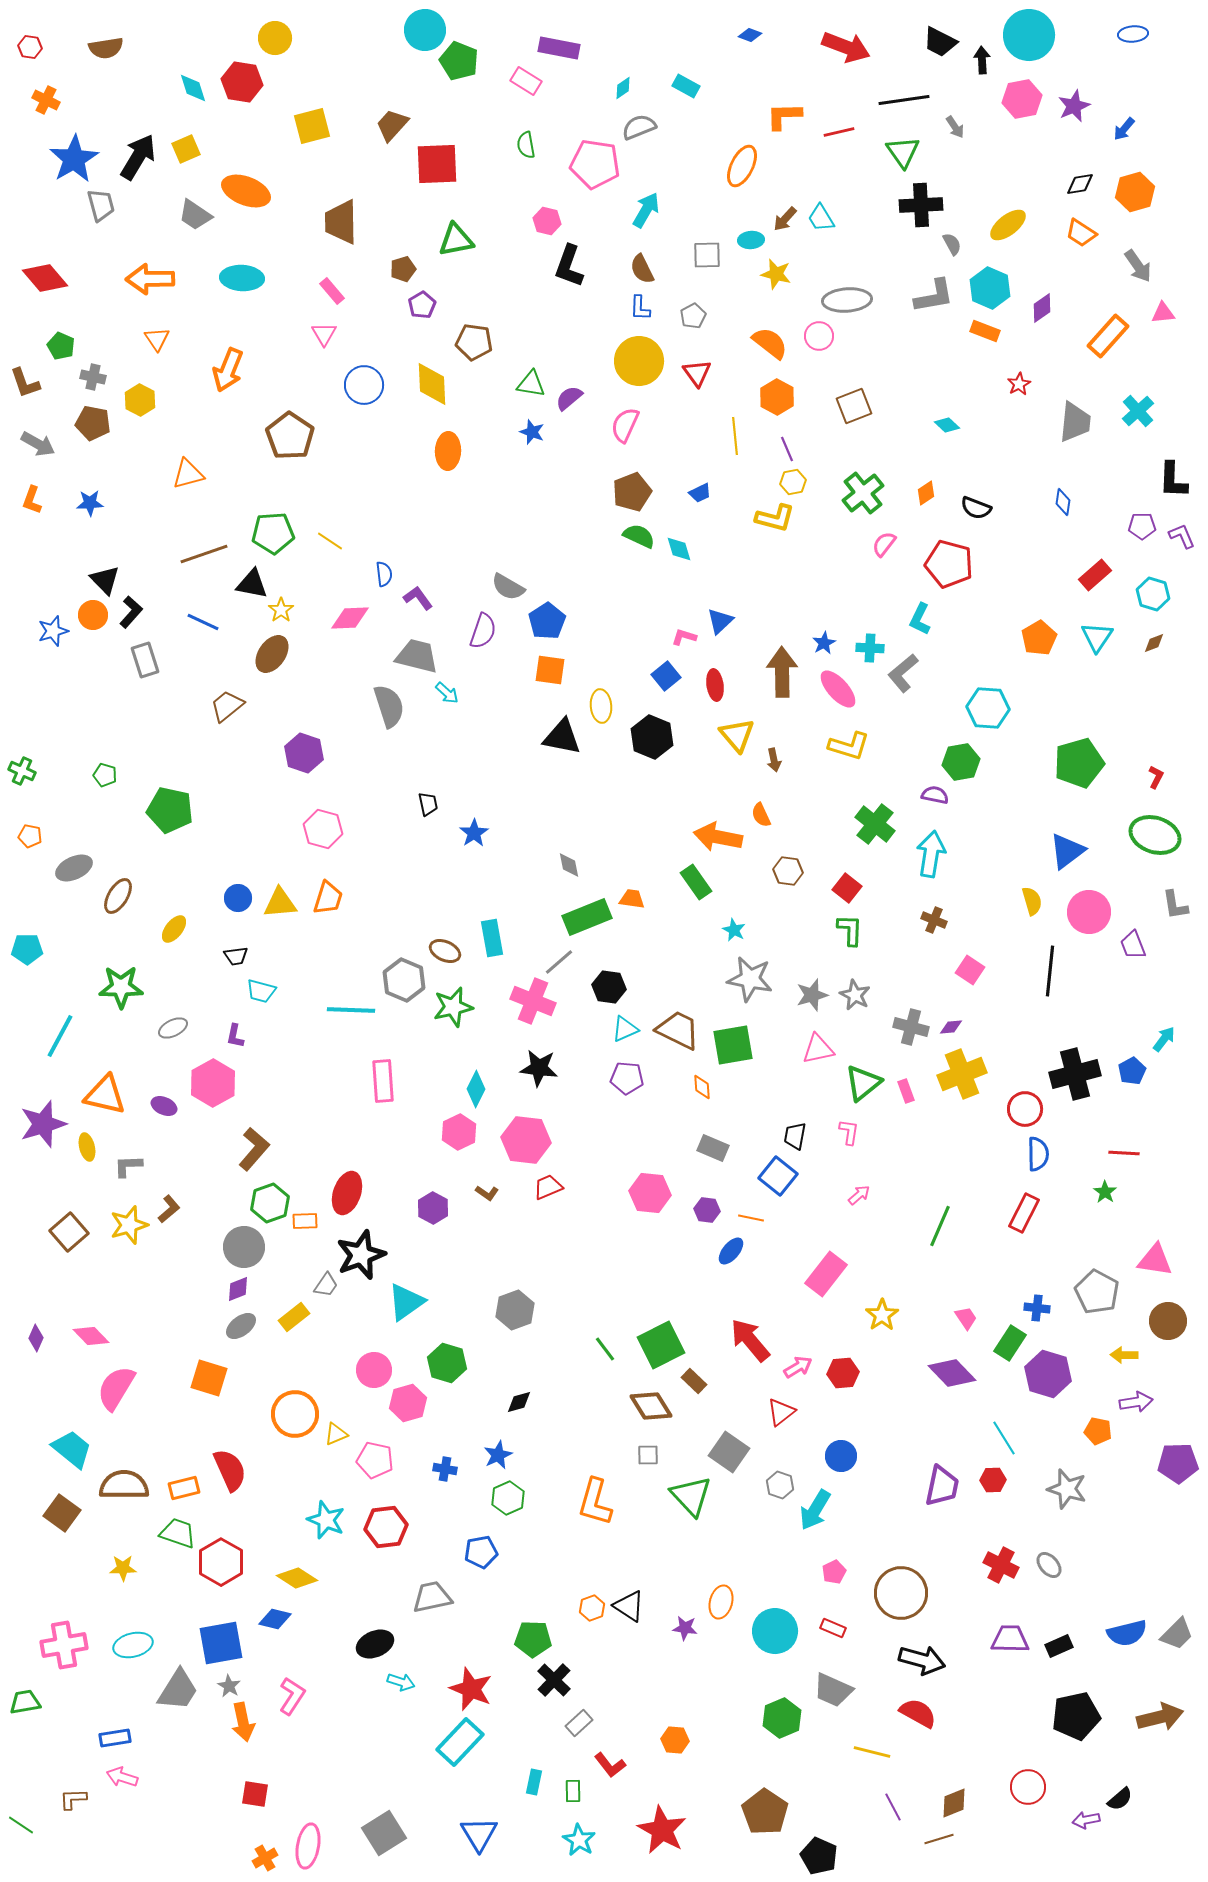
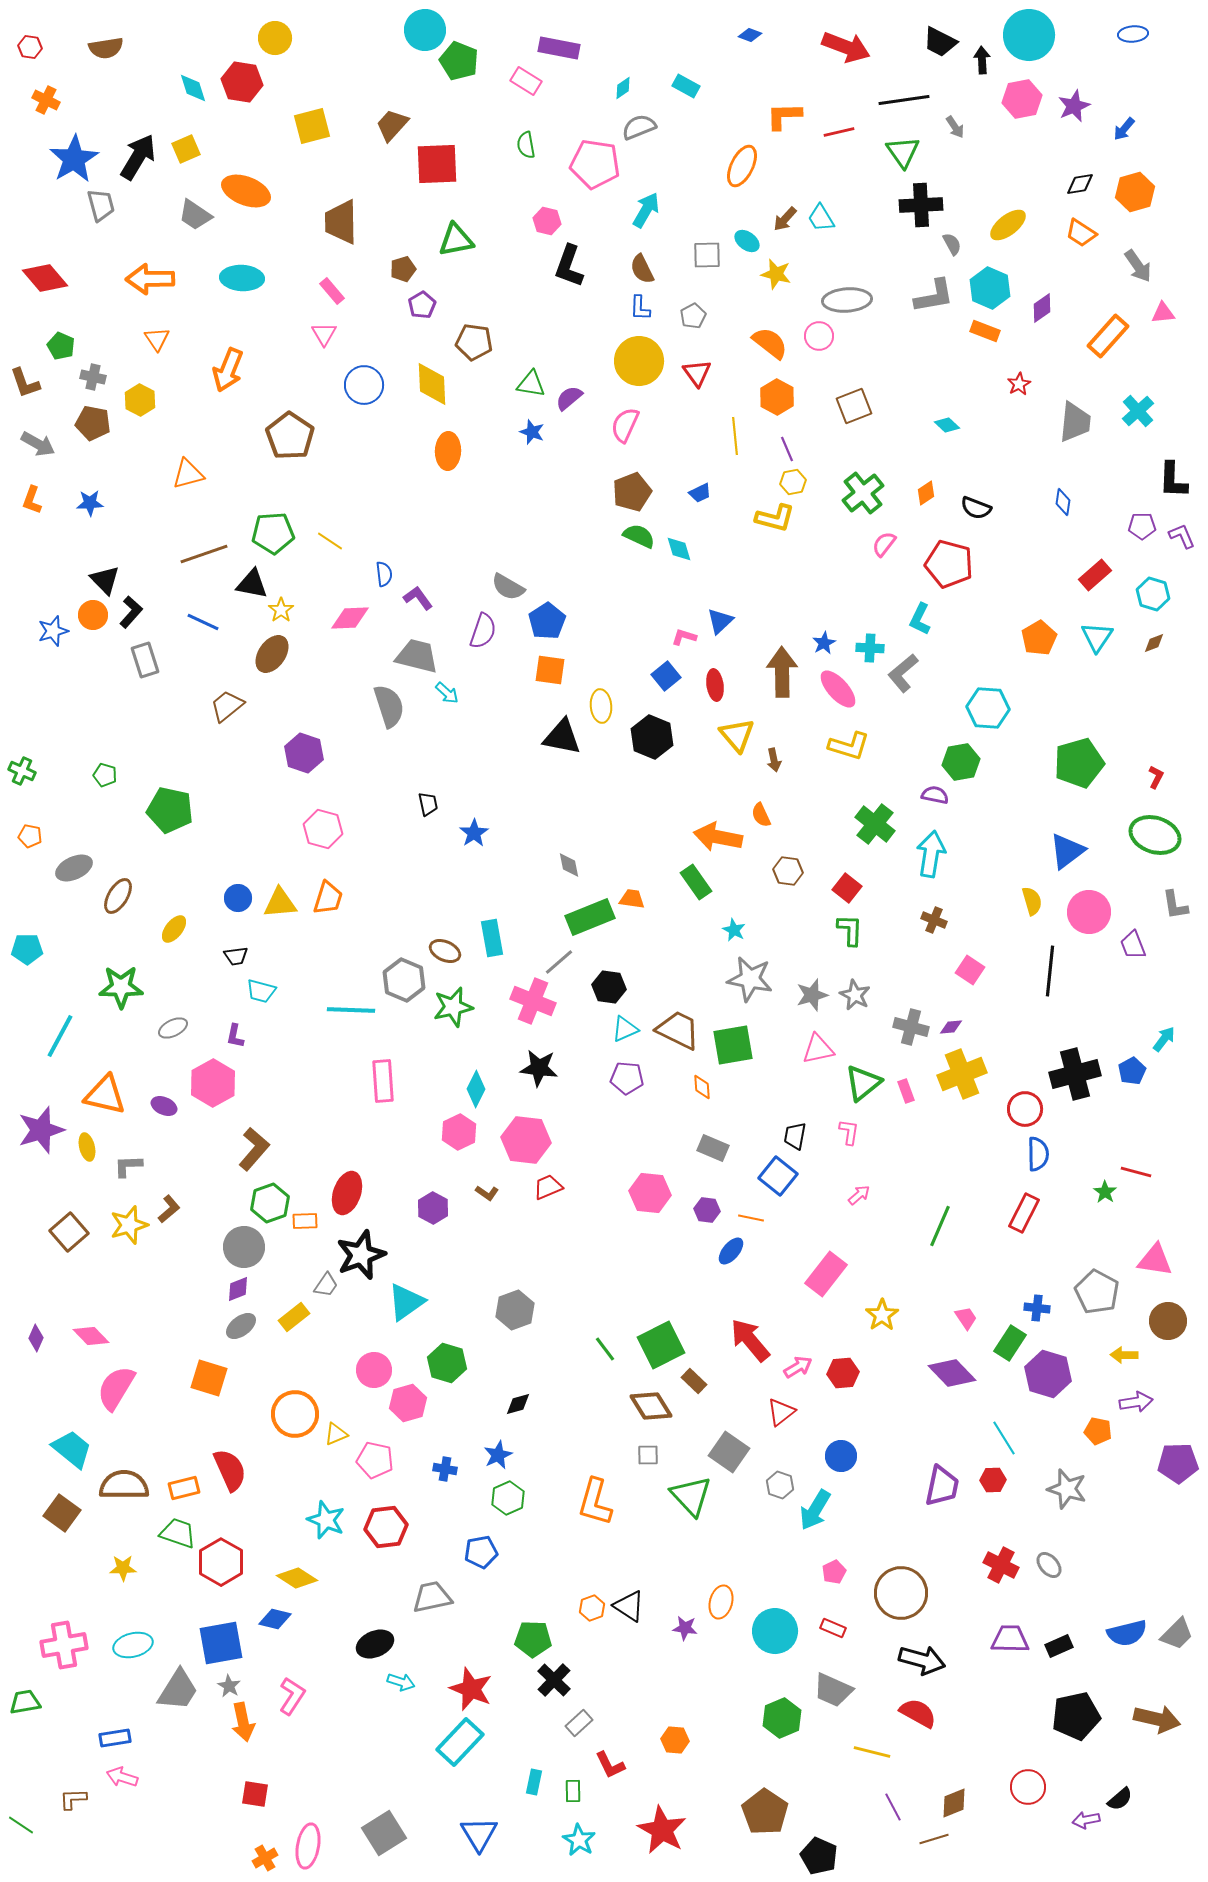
cyan ellipse at (751, 240): moved 4 px left, 1 px down; rotated 40 degrees clockwise
green rectangle at (587, 917): moved 3 px right
purple star at (43, 1124): moved 2 px left, 6 px down
red line at (1124, 1153): moved 12 px right, 19 px down; rotated 12 degrees clockwise
black diamond at (519, 1402): moved 1 px left, 2 px down
brown arrow at (1160, 1717): moved 3 px left, 2 px down; rotated 27 degrees clockwise
red L-shape at (610, 1765): rotated 12 degrees clockwise
brown line at (939, 1839): moved 5 px left
